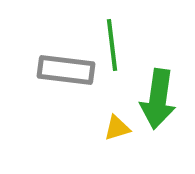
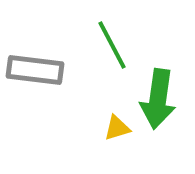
green line: rotated 21 degrees counterclockwise
gray rectangle: moved 31 px left
